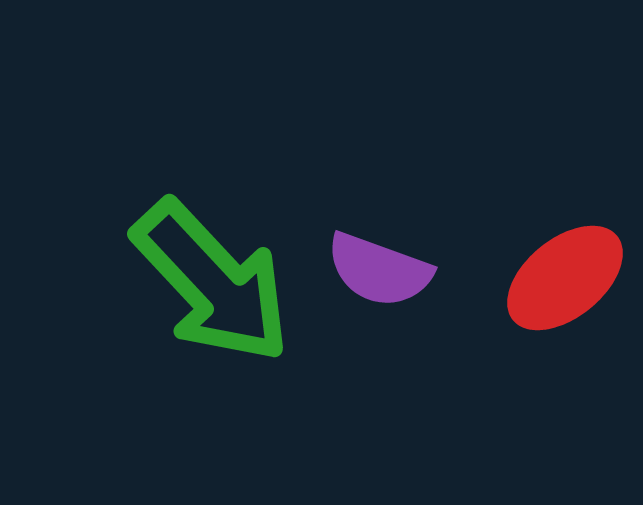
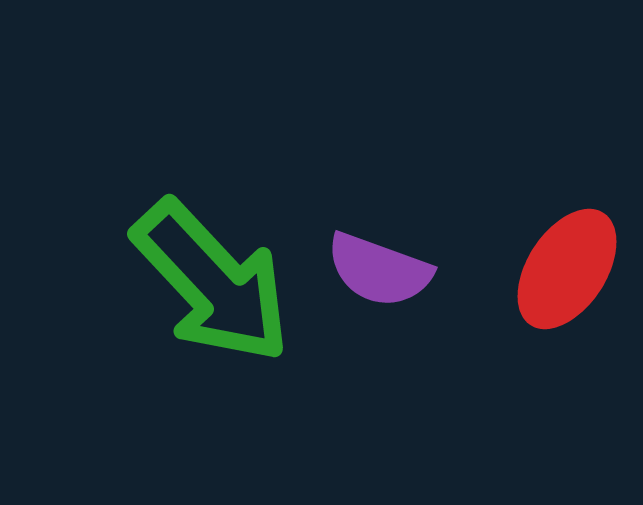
red ellipse: moved 2 px right, 9 px up; rotated 18 degrees counterclockwise
